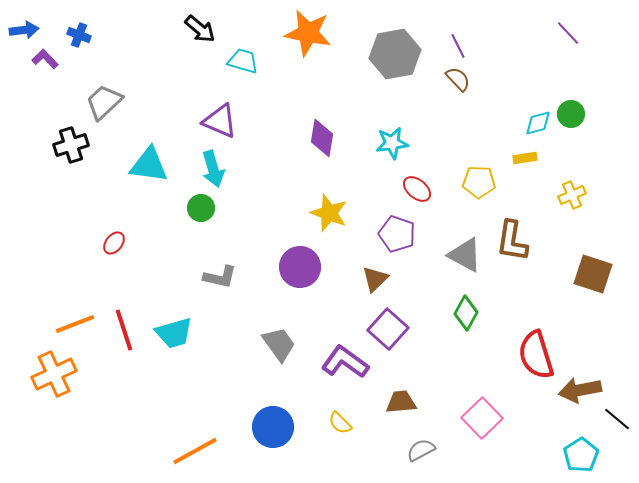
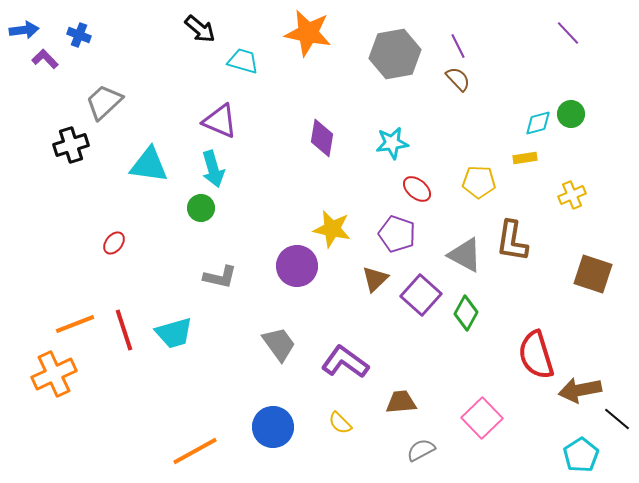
yellow star at (329, 213): moved 3 px right, 16 px down; rotated 9 degrees counterclockwise
purple circle at (300, 267): moved 3 px left, 1 px up
purple square at (388, 329): moved 33 px right, 34 px up
